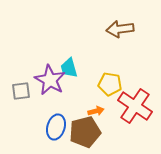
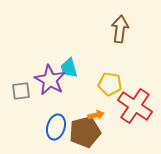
brown arrow: rotated 104 degrees clockwise
orange arrow: moved 4 px down
